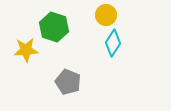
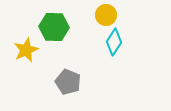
green hexagon: rotated 16 degrees counterclockwise
cyan diamond: moved 1 px right, 1 px up
yellow star: rotated 20 degrees counterclockwise
